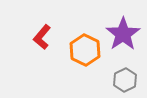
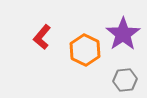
gray hexagon: rotated 20 degrees clockwise
